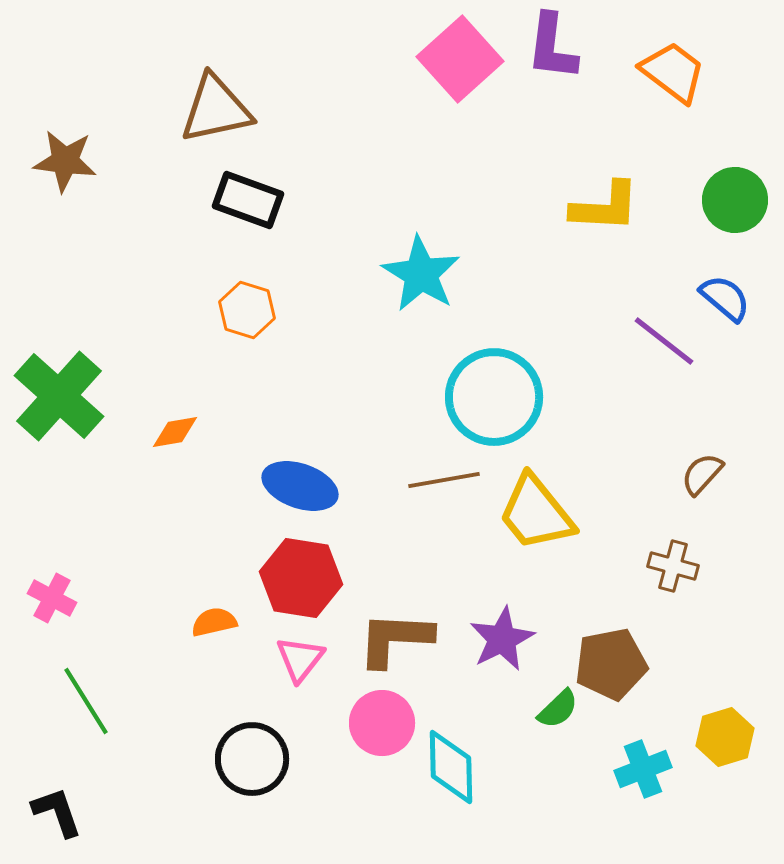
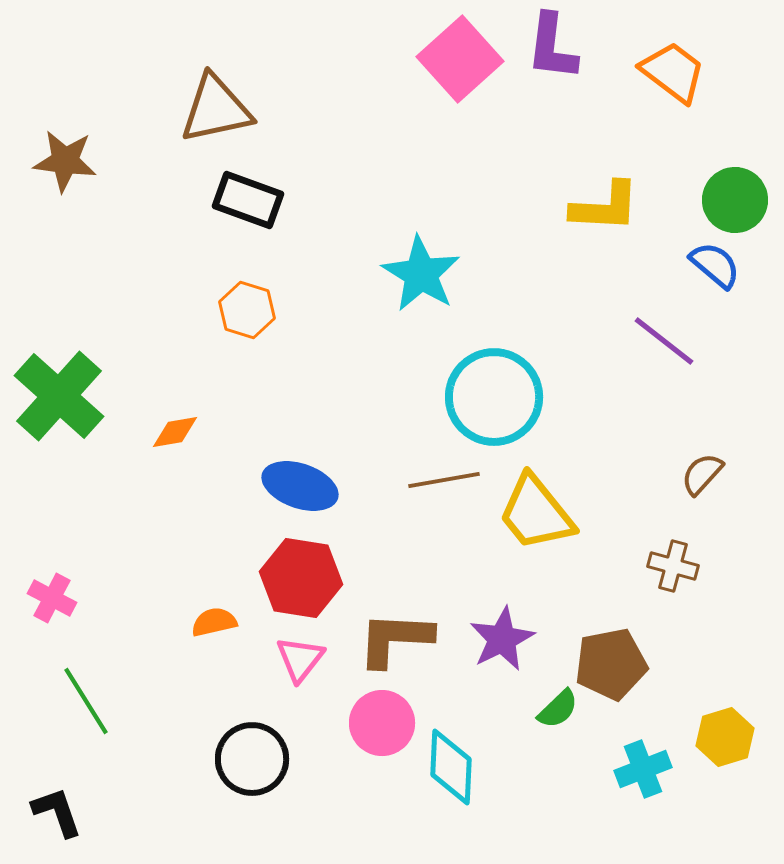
blue semicircle: moved 10 px left, 33 px up
cyan diamond: rotated 4 degrees clockwise
